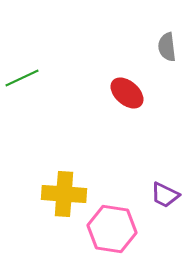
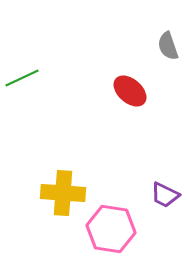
gray semicircle: moved 1 px right, 1 px up; rotated 12 degrees counterclockwise
red ellipse: moved 3 px right, 2 px up
yellow cross: moved 1 px left, 1 px up
pink hexagon: moved 1 px left
